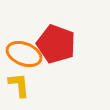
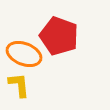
red pentagon: moved 3 px right, 8 px up
